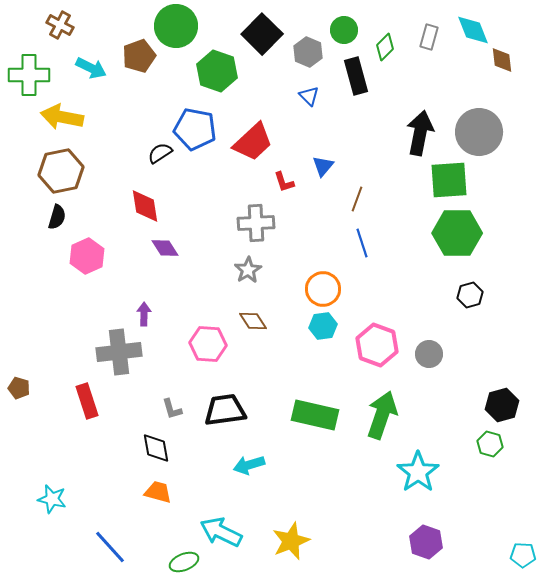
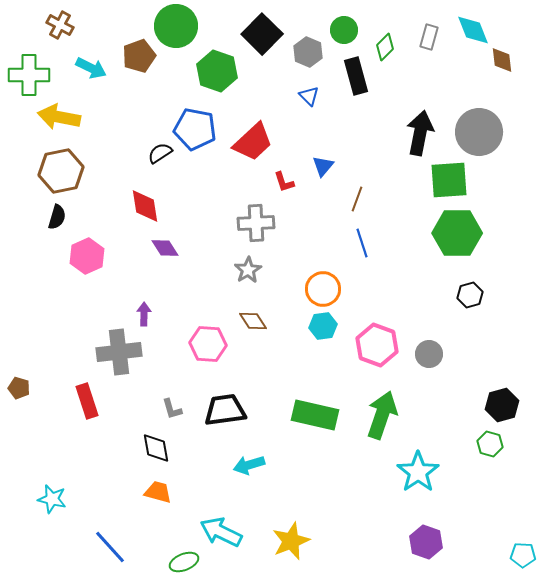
yellow arrow at (62, 117): moved 3 px left
